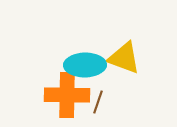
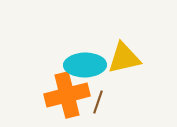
yellow triangle: rotated 33 degrees counterclockwise
orange cross: rotated 15 degrees counterclockwise
